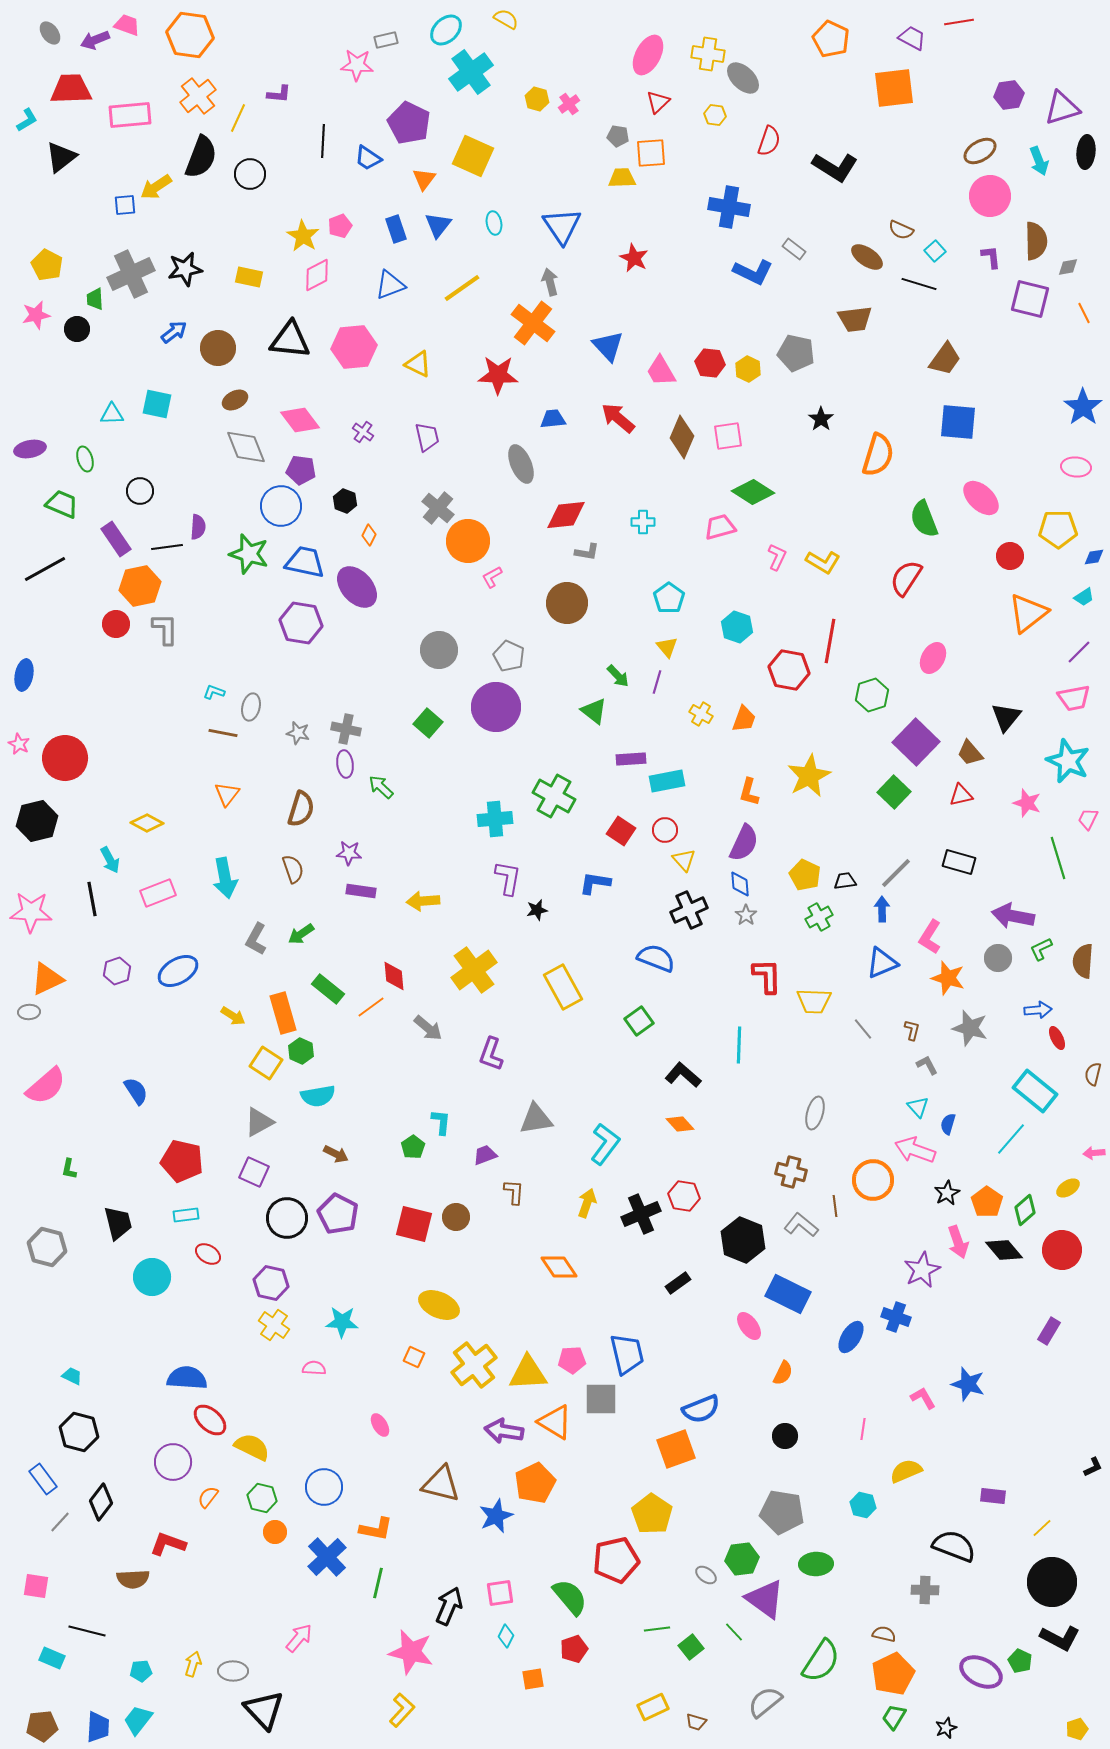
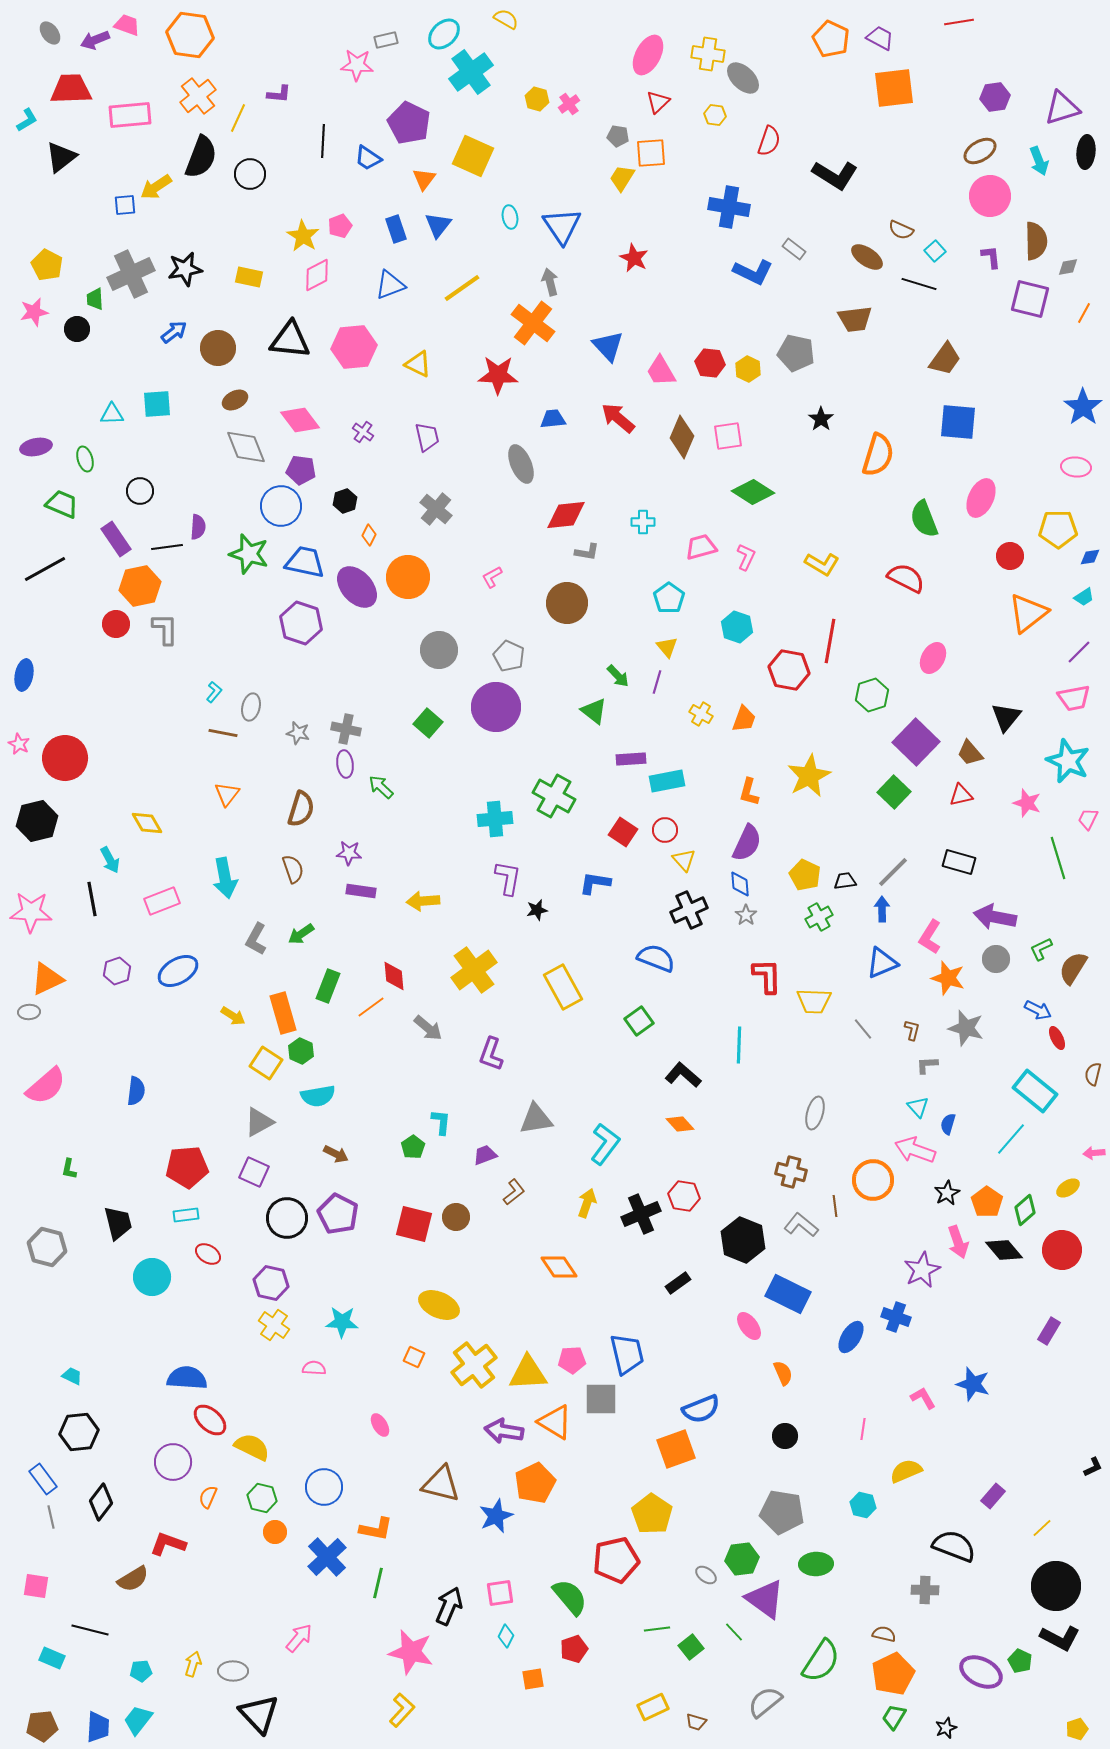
cyan ellipse at (446, 30): moved 2 px left, 4 px down
purple trapezoid at (912, 38): moved 32 px left
purple hexagon at (1009, 95): moved 14 px left, 2 px down
black L-shape at (835, 167): moved 8 px down
yellow trapezoid at (622, 178): rotated 56 degrees counterclockwise
cyan ellipse at (494, 223): moved 16 px right, 6 px up
orange line at (1084, 313): rotated 55 degrees clockwise
pink star at (36, 315): moved 2 px left, 3 px up
cyan square at (157, 404): rotated 16 degrees counterclockwise
purple ellipse at (30, 449): moved 6 px right, 2 px up
pink ellipse at (981, 498): rotated 72 degrees clockwise
black hexagon at (345, 501): rotated 20 degrees clockwise
gray cross at (438, 508): moved 2 px left, 1 px down
pink trapezoid at (720, 527): moved 19 px left, 20 px down
orange circle at (468, 541): moved 60 px left, 36 px down
pink L-shape at (777, 557): moved 31 px left
blue diamond at (1094, 557): moved 4 px left
yellow L-shape at (823, 562): moved 1 px left, 2 px down
red semicircle at (906, 578): rotated 84 degrees clockwise
purple hexagon at (301, 623): rotated 9 degrees clockwise
cyan L-shape at (214, 692): rotated 110 degrees clockwise
yellow diamond at (147, 823): rotated 32 degrees clockwise
red square at (621, 831): moved 2 px right, 1 px down
purple semicircle at (744, 843): moved 3 px right
gray line at (896, 873): moved 3 px left, 1 px up
pink rectangle at (158, 893): moved 4 px right, 8 px down
purple arrow at (1013, 916): moved 18 px left, 1 px down
gray circle at (998, 958): moved 2 px left, 1 px down
brown semicircle at (1083, 961): moved 10 px left, 7 px down; rotated 28 degrees clockwise
green rectangle at (328, 989): moved 3 px up; rotated 72 degrees clockwise
blue arrow at (1038, 1010): rotated 32 degrees clockwise
gray star at (970, 1028): moved 4 px left
gray L-shape at (927, 1065): rotated 65 degrees counterclockwise
blue semicircle at (136, 1091): rotated 40 degrees clockwise
red pentagon at (182, 1161): moved 5 px right, 6 px down; rotated 18 degrees counterclockwise
brown L-shape at (514, 1192): rotated 48 degrees clockwise
orange semicircle at (783, 1373): rotated 50 degrees counterclockwise
blue star at (968, 1384): moved 5 px right
black hexagon at (79, 1432): rotated 21 degrees counterclockwise
purple rectangle at (993, 1496): rotated 55 degrees counterclockwise
orange semicircle at (208, 1497): rotated 15 degrees counterclockwise
gray line at (60, 1522): moved 9 px left, 5 px up; rotated 55 degrees counterclockwise
brown semicircle at (133, 1579): rotated 28 degrees counterclockwise
black circle at (1052, 1582): moved 4 px right, 4 px down
black line at (87, 1631): moved 3 px right, 1 px up
black triangle at (264, 1710): moved 5 px left, 4 px down
